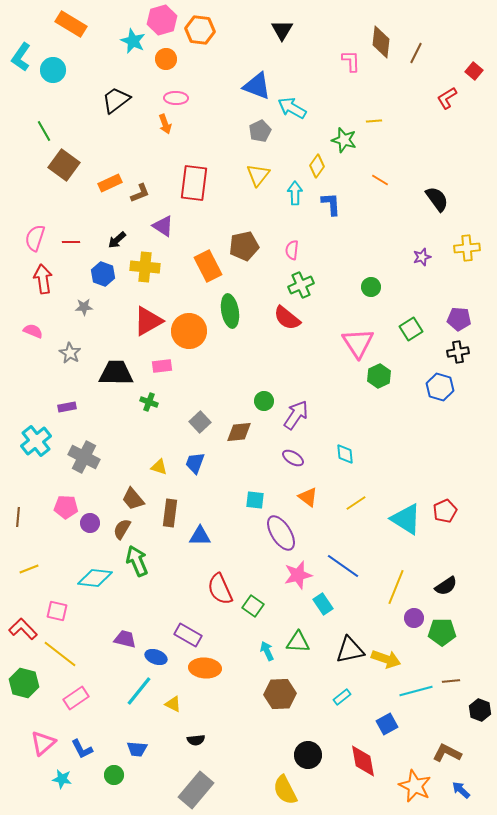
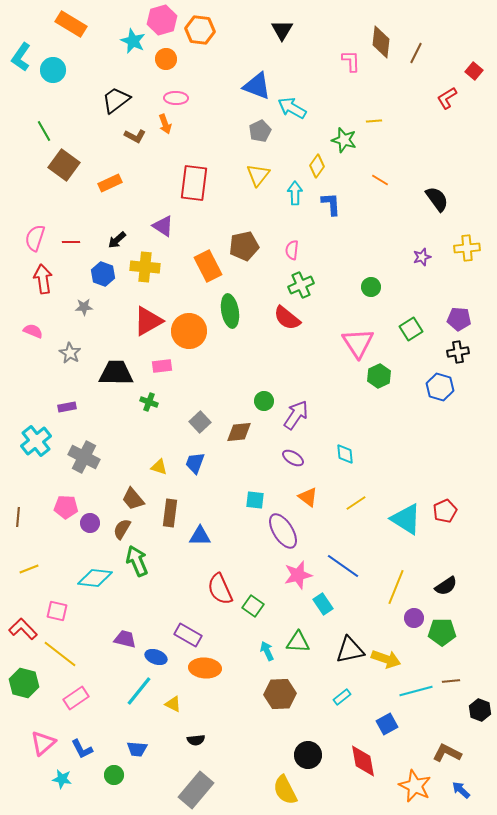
brown L-shape at (140, 193): moved 5 px left, 57 px up; rotated 50 degrees clockwise
purple ellipse at (281, 533): moved 2 px right, 2 px up
